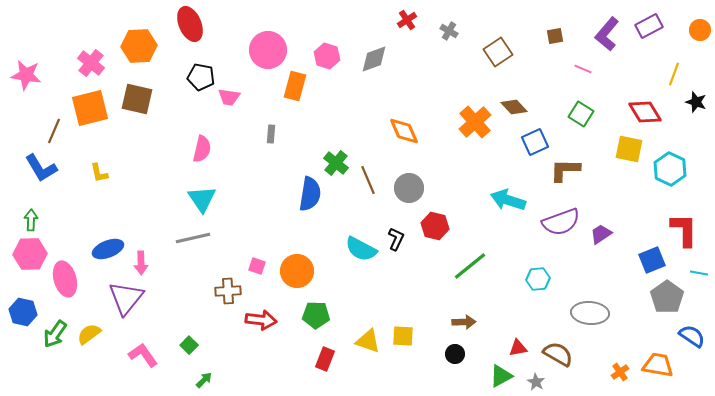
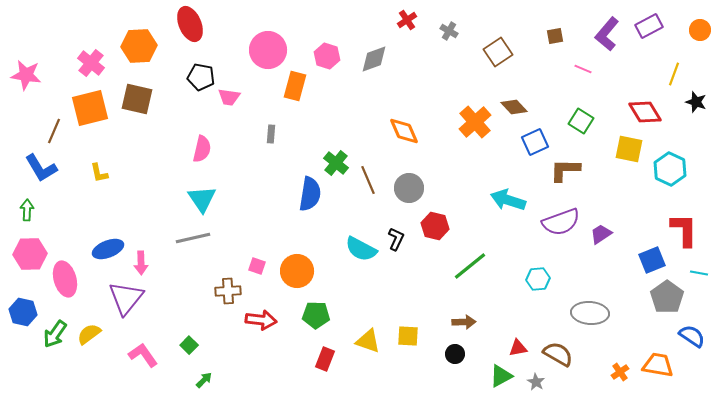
green square at (581, 114): moved 7 px down
green arrow at (31, 220): moved 4 px left, 10 px up
yellow square at (403, 336): moved 5 px right
